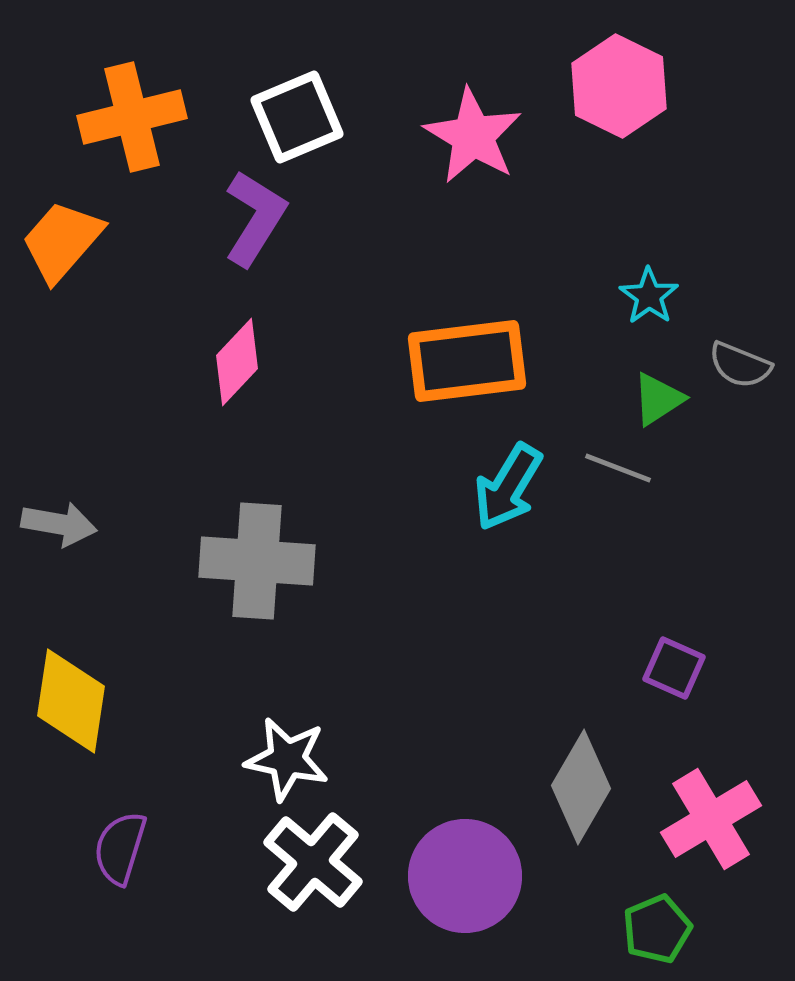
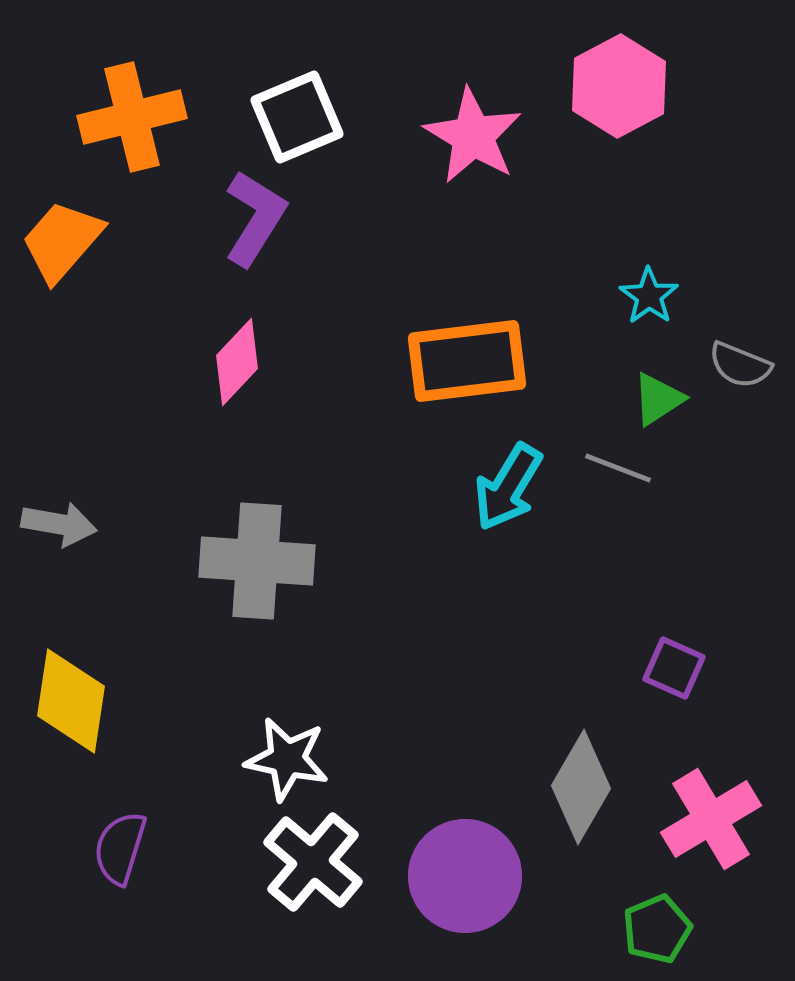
pink hexagon: rotated 6 degrees clockwise
